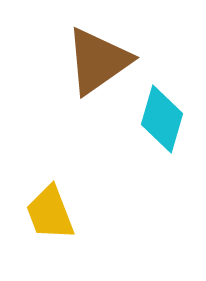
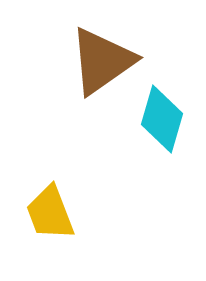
brown triangle: moved 4 px right
